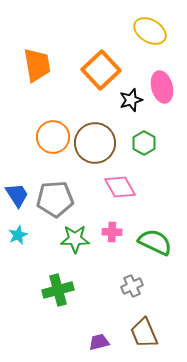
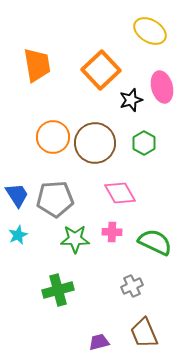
pink diamond: moved 6 px down
